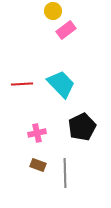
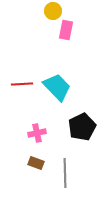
pink rectangle: rotated 42 degrees counterclockwise
cyan trapezoid: moved 4 px left, 3 px down
brown rectangle: moved 2 px left, 2 px up
